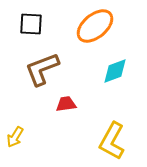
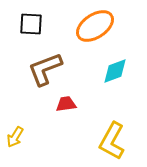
orange ellipse: rotated 6 degrees clockwise
brown L-shape: moved 3 px right
